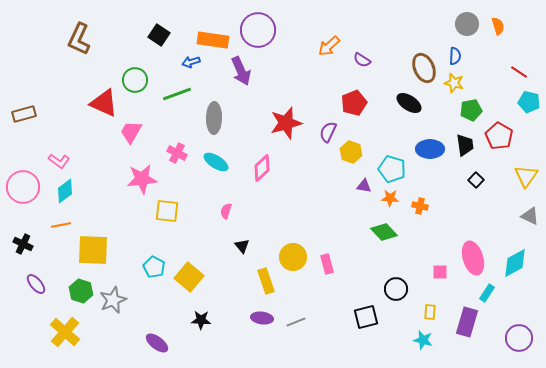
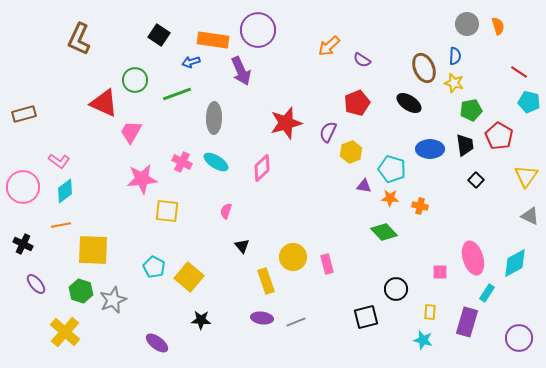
red pentagon at (354, 103): moved 3 px right
yellow hexagon at (351, 152): rotated 20 degrees clockwise
pink cross at (177, 153): moved 5 px right, 9 px down
